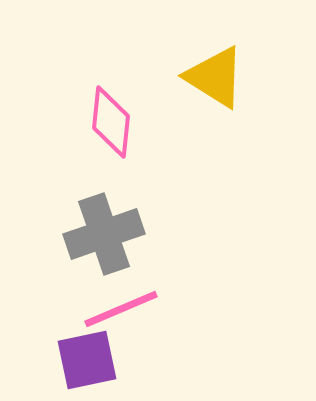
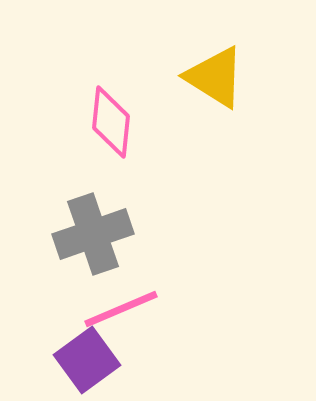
gray cross: moved 11 px left
purple square: rotated 24 degrees counterclockwise
